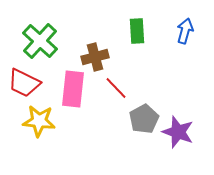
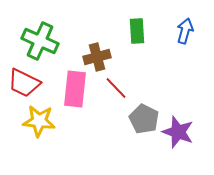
green cross: rotated 18 degrees counterclockwise
brown cross: moved 2 px right
pink rectangle: moved 2 px right
gray pentagon: rotated 16 degrees counterclockwise
